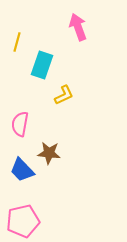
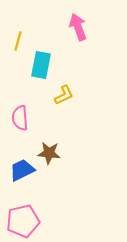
yellow line: moved 1 px right, 1 px up
cyan rectangle: moved 1 px left; rotated 8 degrees counterclockwise
pink semicircle: moved 6 px up; rotated 15 degrees counterclockwise
blue trapezoid: rotated 108 degrees clockwise
